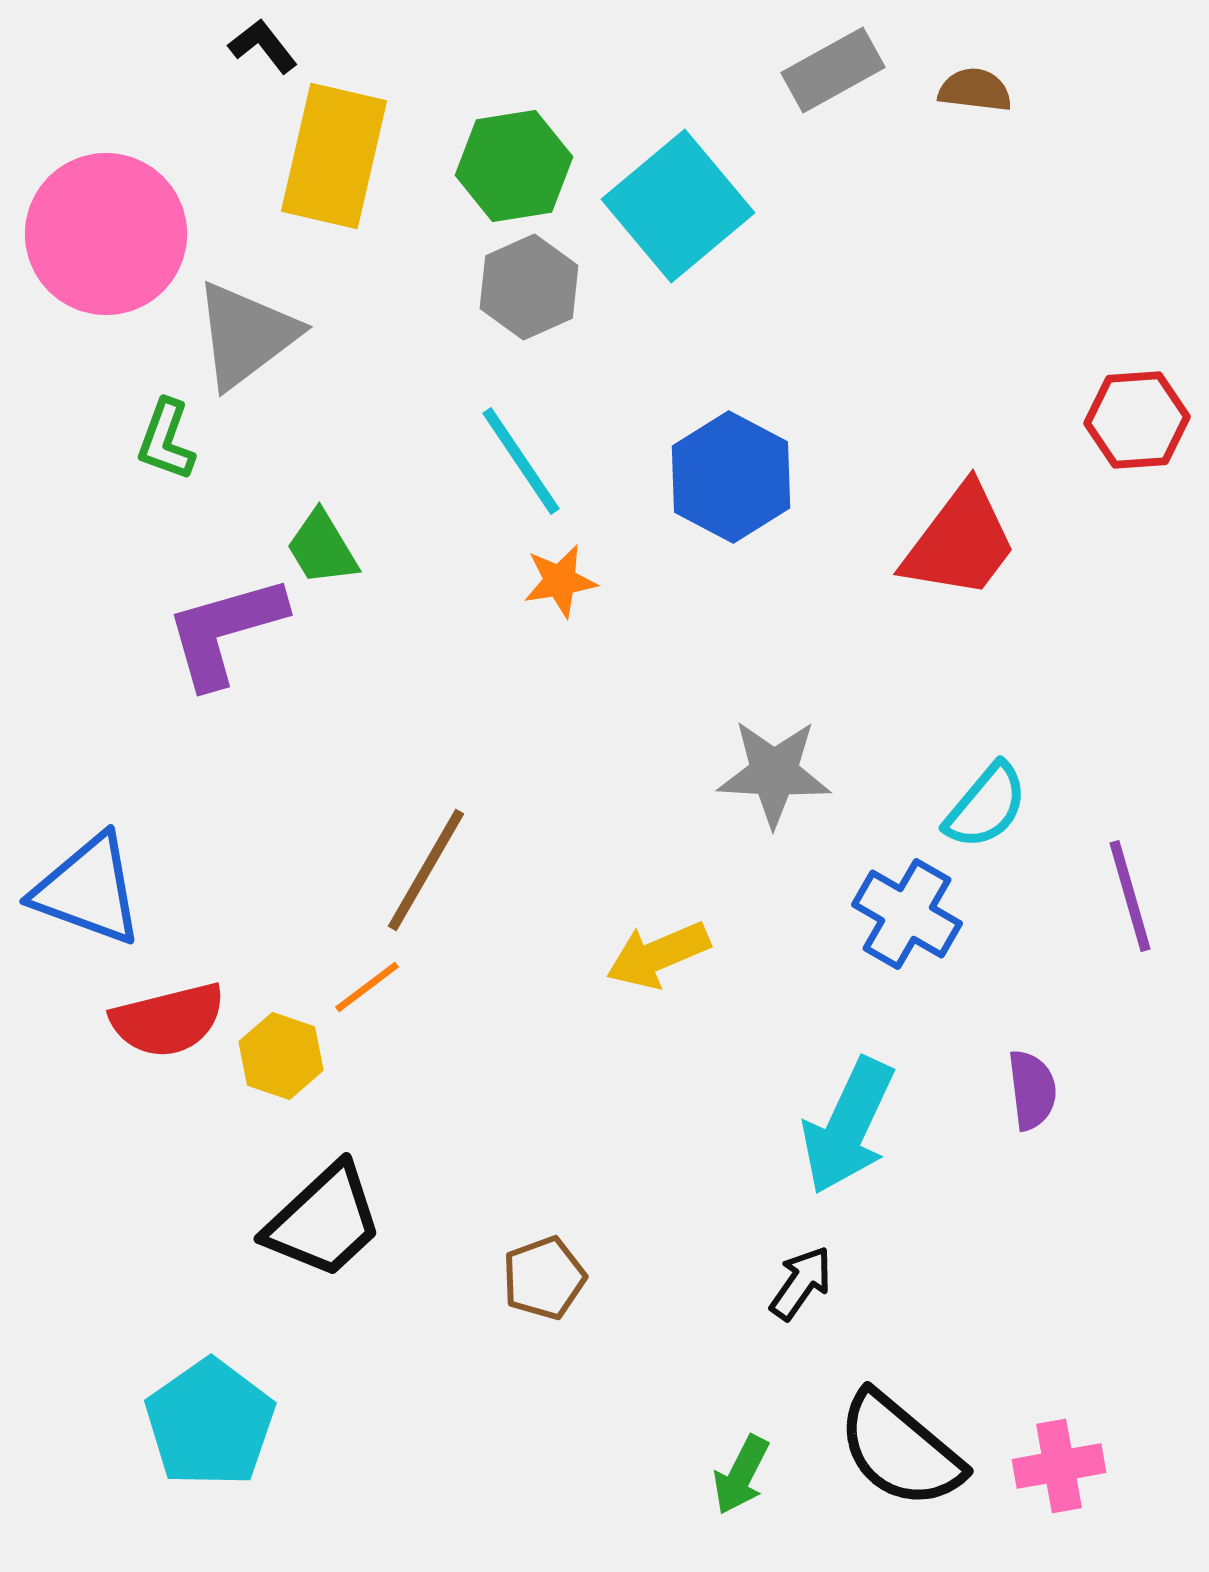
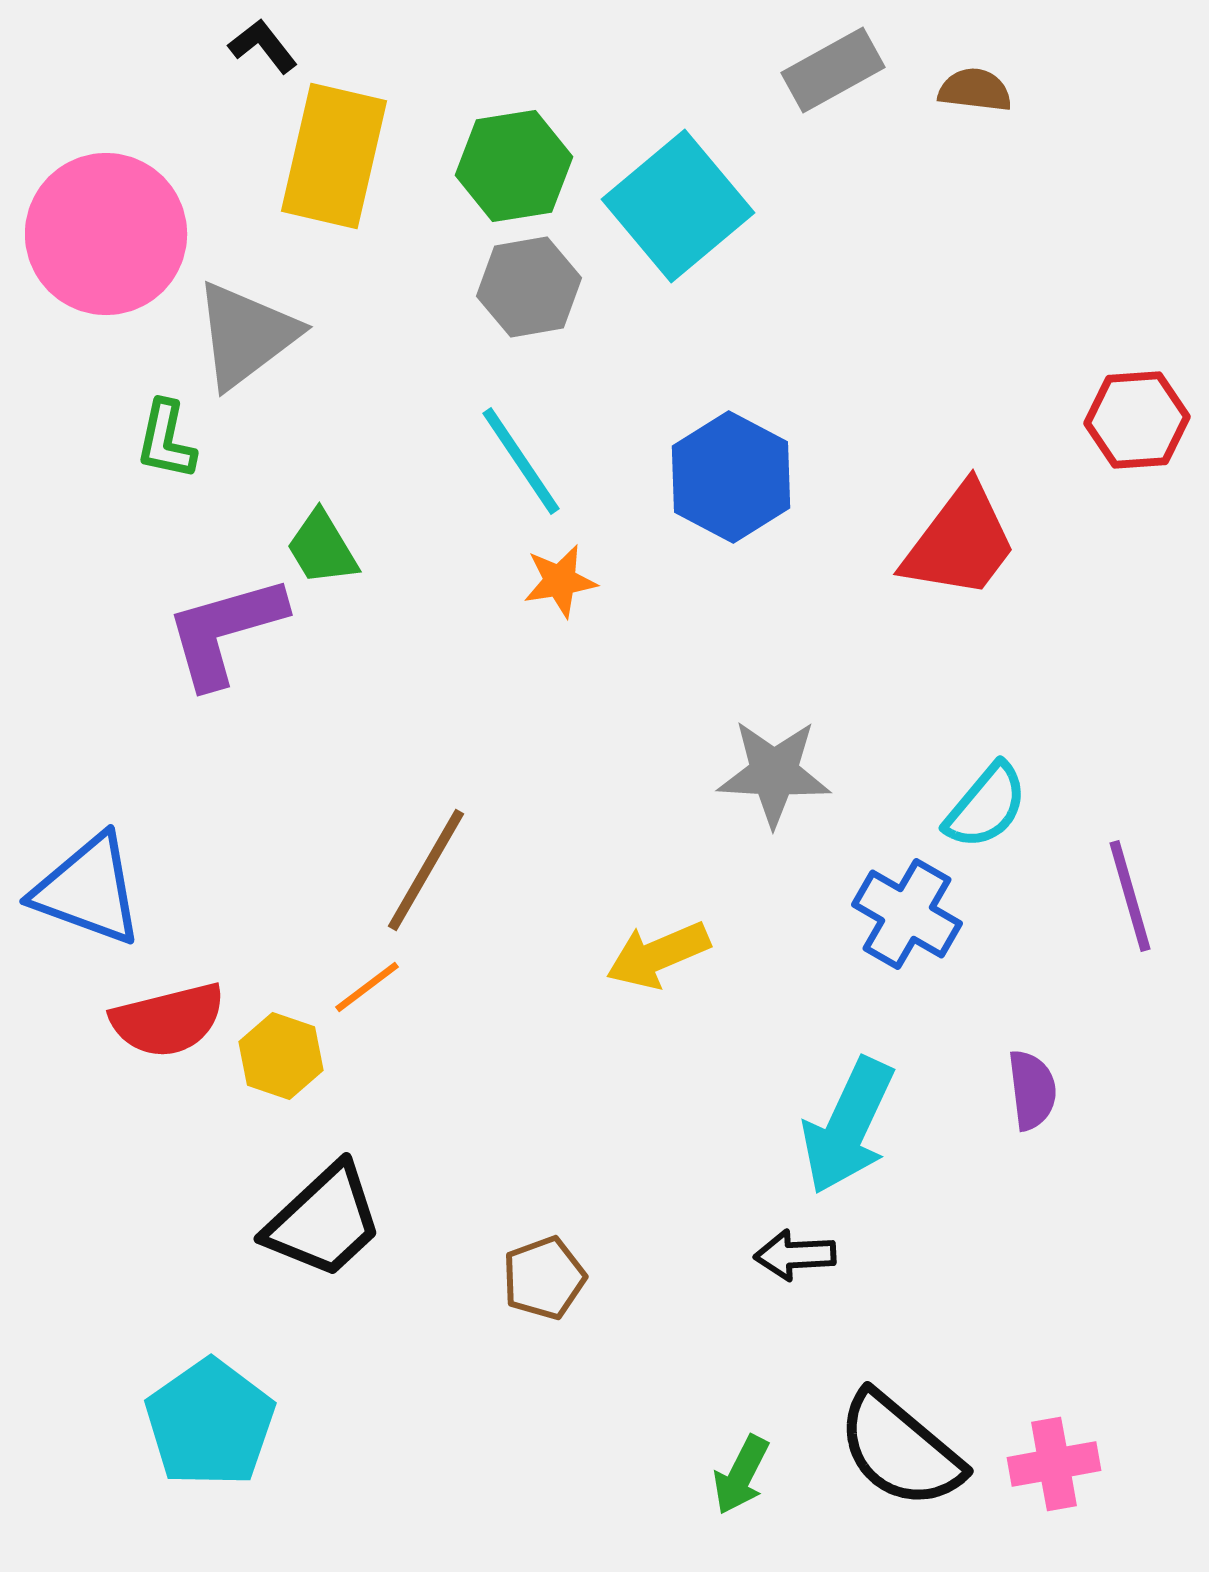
gray hexagon: rotated 14 degrees clockwise
green L-shape: rotated 8 degrees counterclockwise
black arrow: moved 6 px left, 28 px up; rotated 128 degrees counterclockwise
pink cross: moved 5 px left, 2 px up
